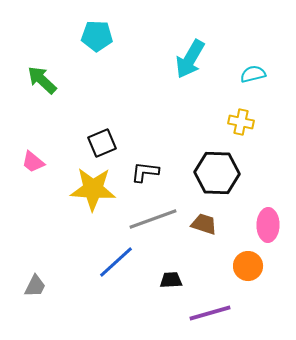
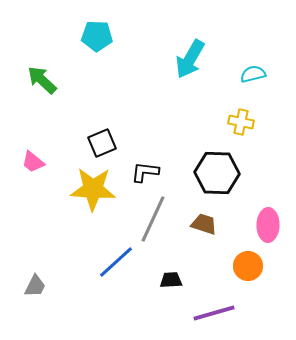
gray line: rotated 45 degrees counterclockwise
purple line: moved 4 px right
